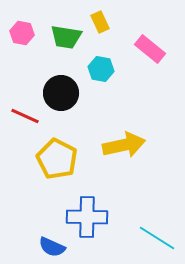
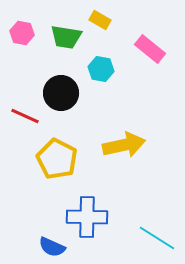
yellow rectangle: moved 2 px up; rotated 35 degrees counterclockwise
